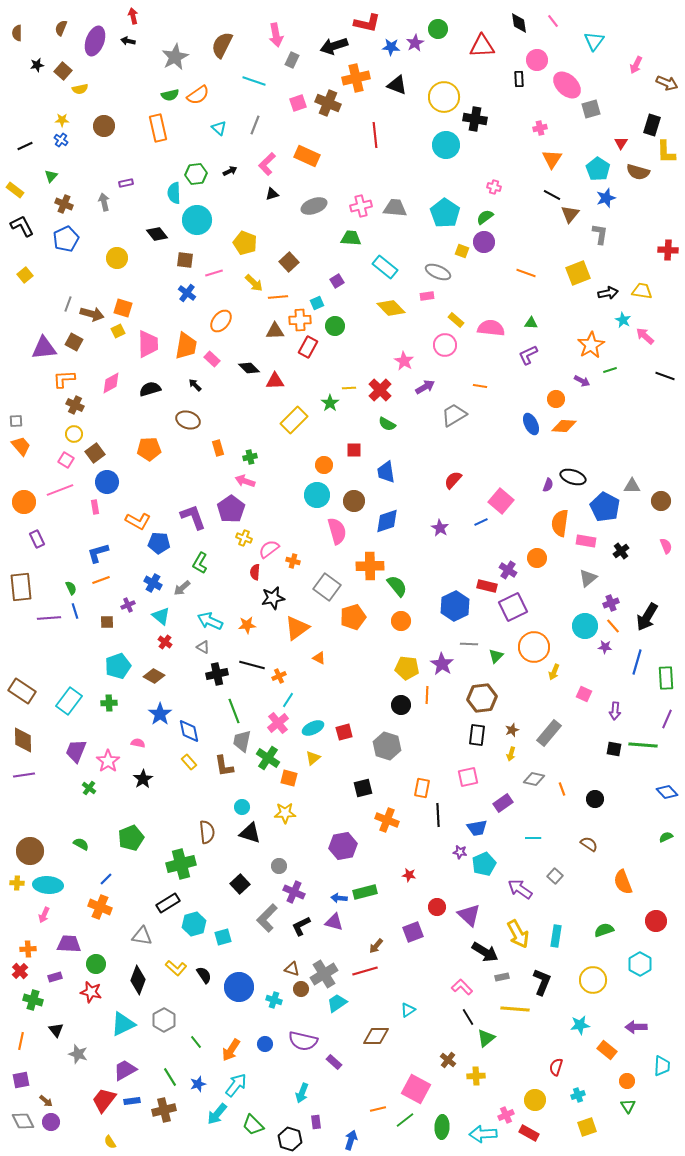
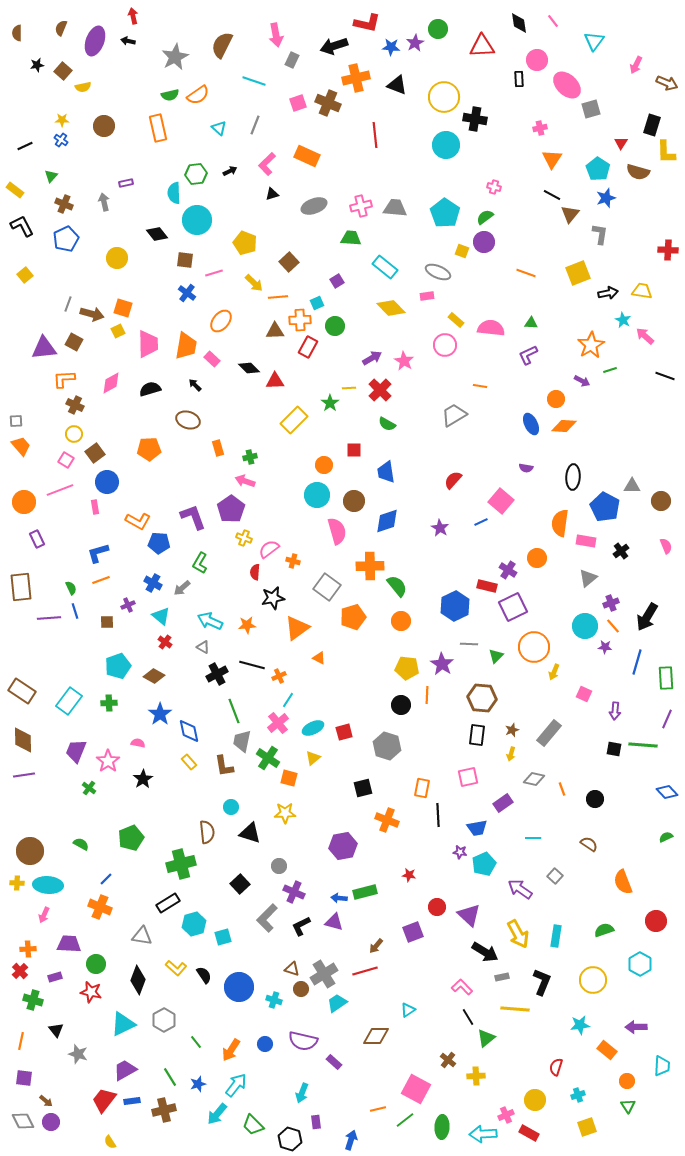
yellow semicircle at (80, 89): moved 3 px right, 2 px up
purple arrow at (425, 387): moved 53 px left, 29 px up
black ellipse at (573, 477): rotated 75 degrees clockwise
purple semicircle at (548, 485): moved 22 px left, 17 px up; rotated 80 degrees clockwise
black cross at (217, 674): rotated 15 degrees counterclockwise
brown hexagon at (482, 698): rotated 12 degrees clockwise
cyan circle at (242, 807): moved 11 px left
purple square at (21, 1080): moved 3 px right, 2 px up; rotated 18 degrees clockwise
